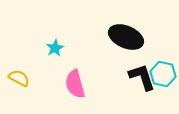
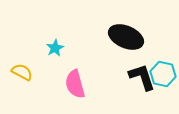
yellow semicircle: moved 3 px right, 6 px up
